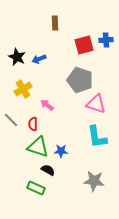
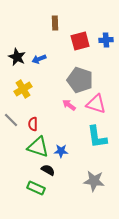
red square: moved 4 px left, 4 px up
pink arrow: moved 22 px right
